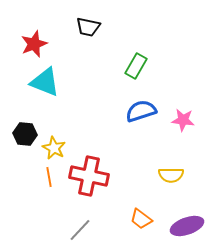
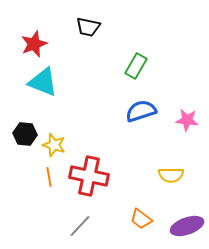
cyan triangle: moved 2 px left
pink star: moved 4 px right
yellow star: moved 3 px up; rotated 10 degrees counterclockwise
gray line: moved 4 px up
